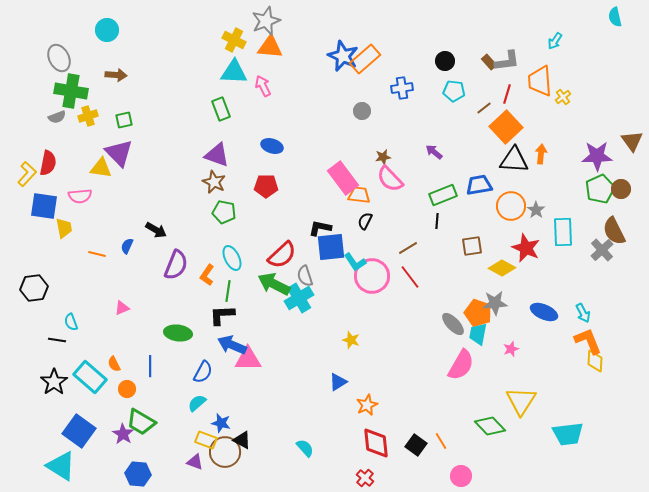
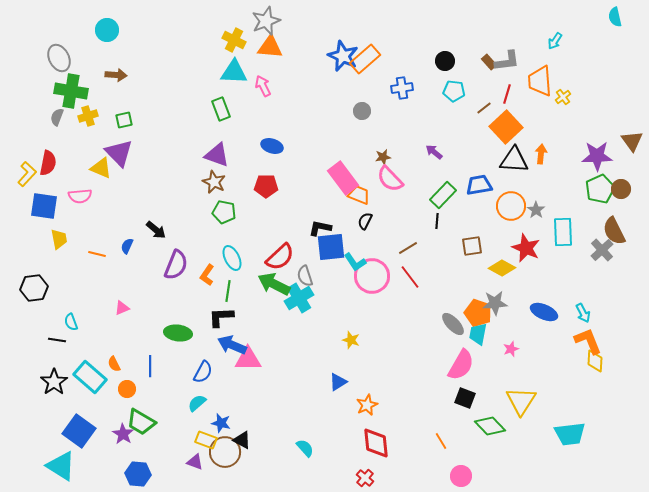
gray semicircle at (57, 117): rotated 132 degrees clockwise
yellow triangle at (101, 168): rotated 15 degrees clockwise
orange trapezoid at (359, 195): rotated 15 degrees clockwise
green rectangle at (443, 195): rotated 24 degrees counterclockwise
yellow trapezoid at (64, 228): moved 5 px left, 11 px down
black arrow at (156, 230): rotated 10 degrees clockwise
red semicircle at (282, 255): moved 2 px left, 2 px down
black L-shape at (222, 315): moved 1 px left, 2 px down
cyan trapezoid at (568, 434): moved 2 px right
black square at (416, 445): moved 49 px right, 47 px up; rotated 15 degrees counterclockwise
